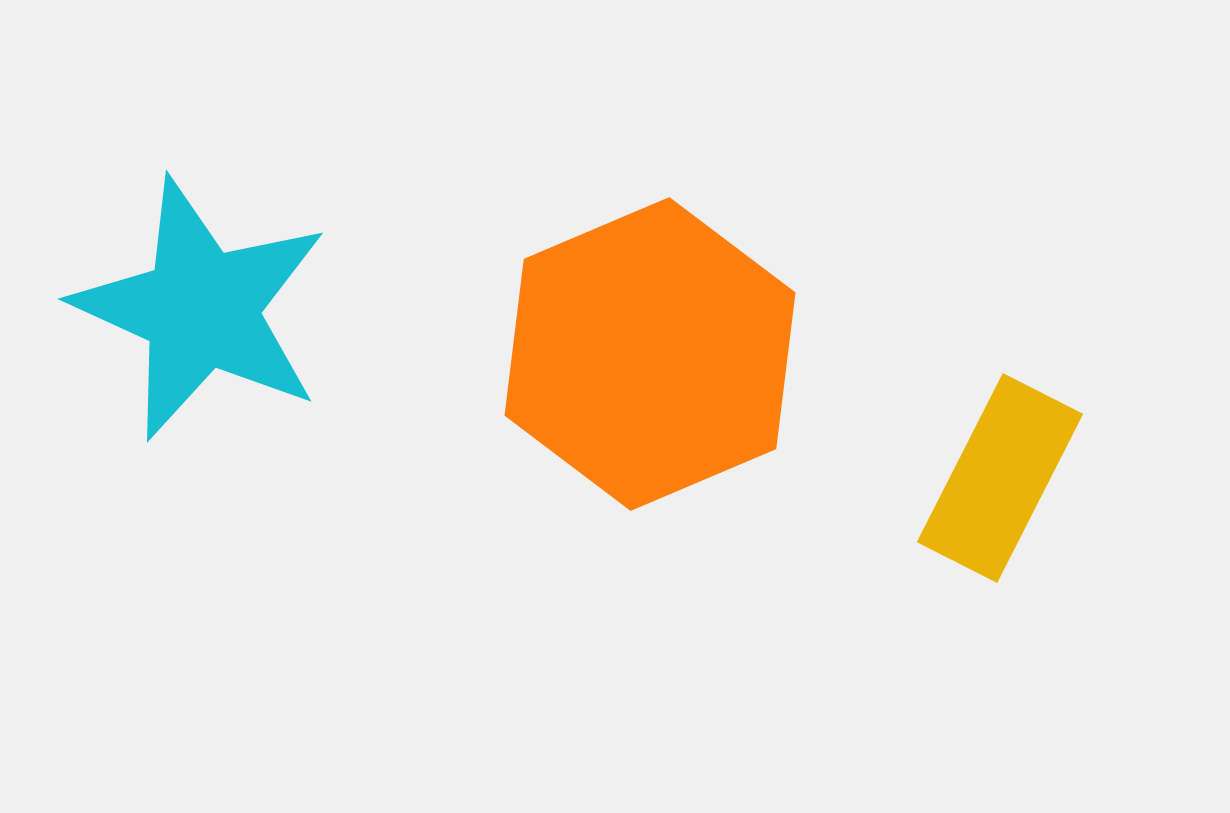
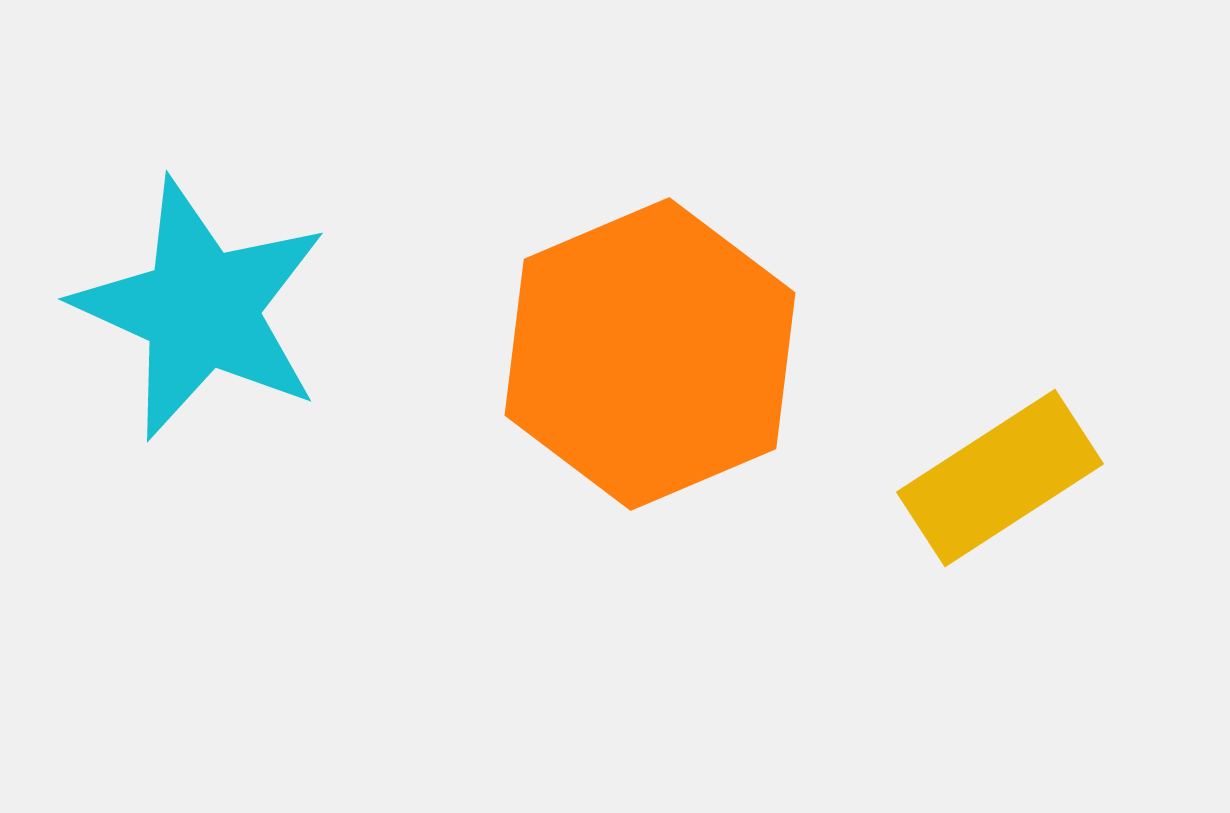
yellow rectangle: rotated 30 degrees clockwise
